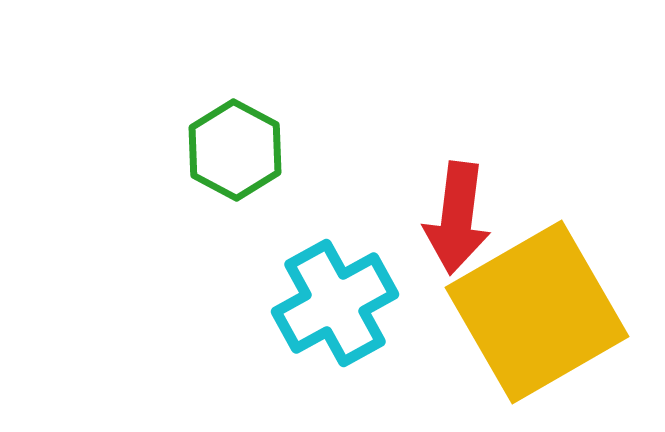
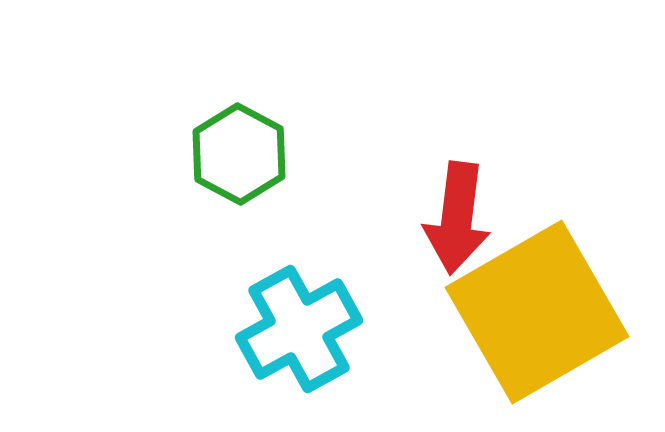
green hexagon: moved 4 px right, 4 px down
cyan cross: moved 36 px left, 26 px down
